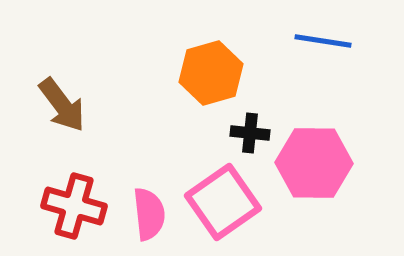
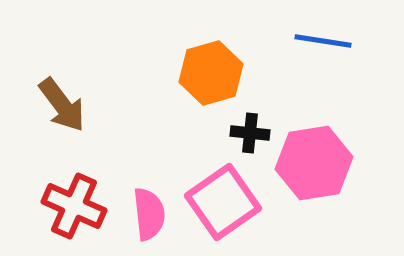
pink hexagon: rotated 10 degrees counterclockwise
red cross: rotated 8 degrees clockwise
